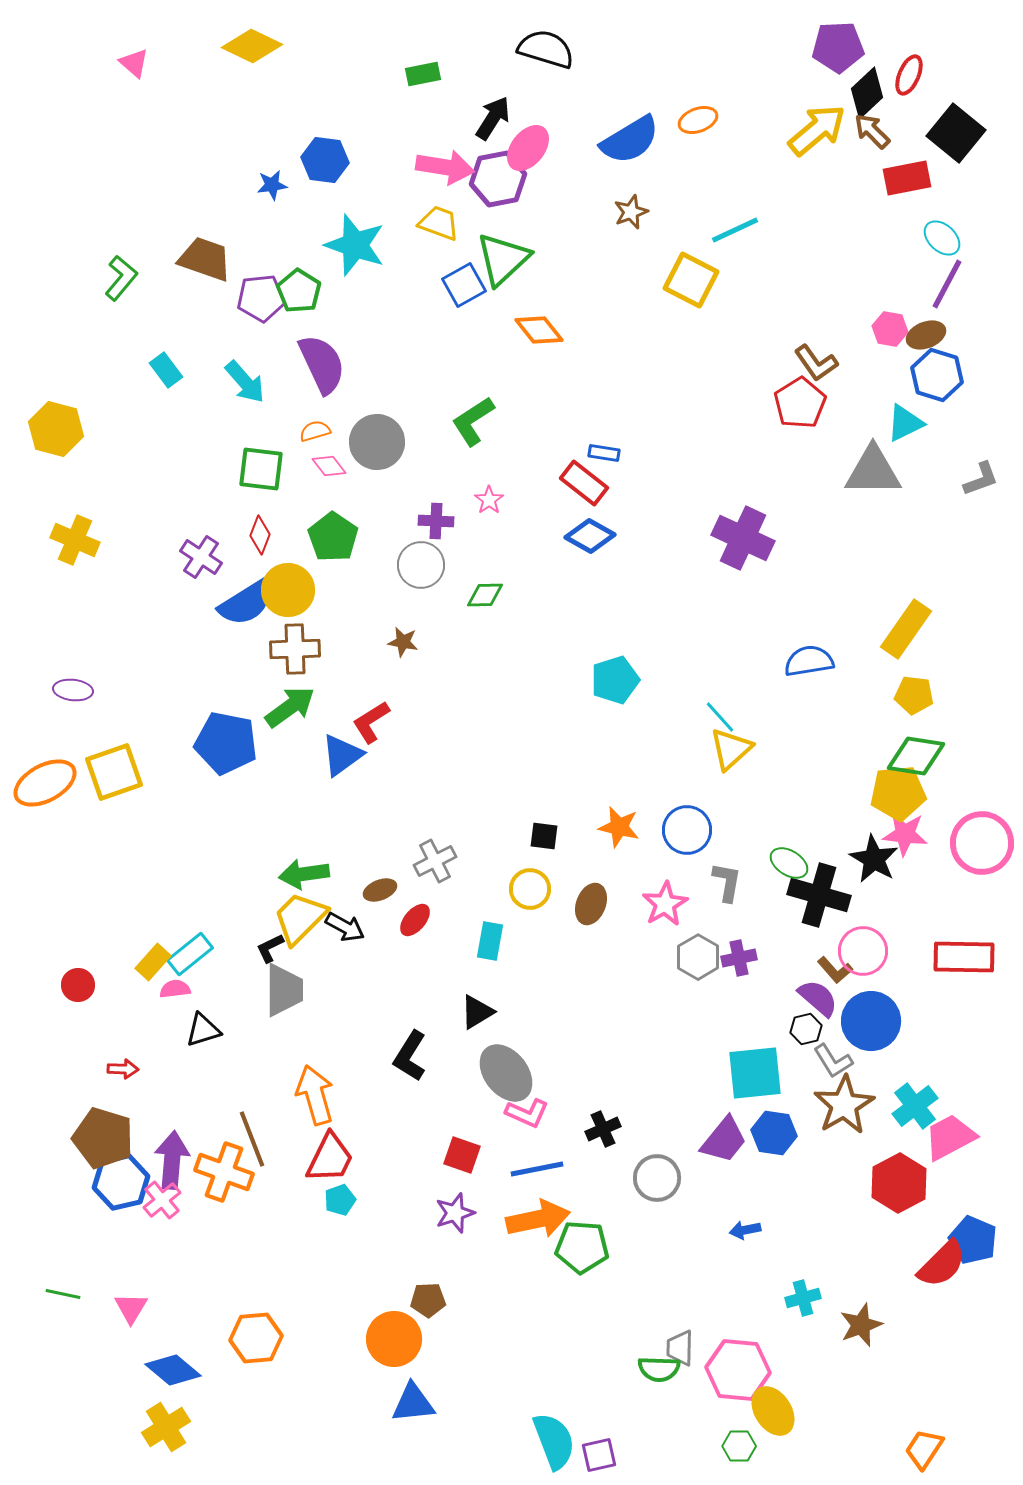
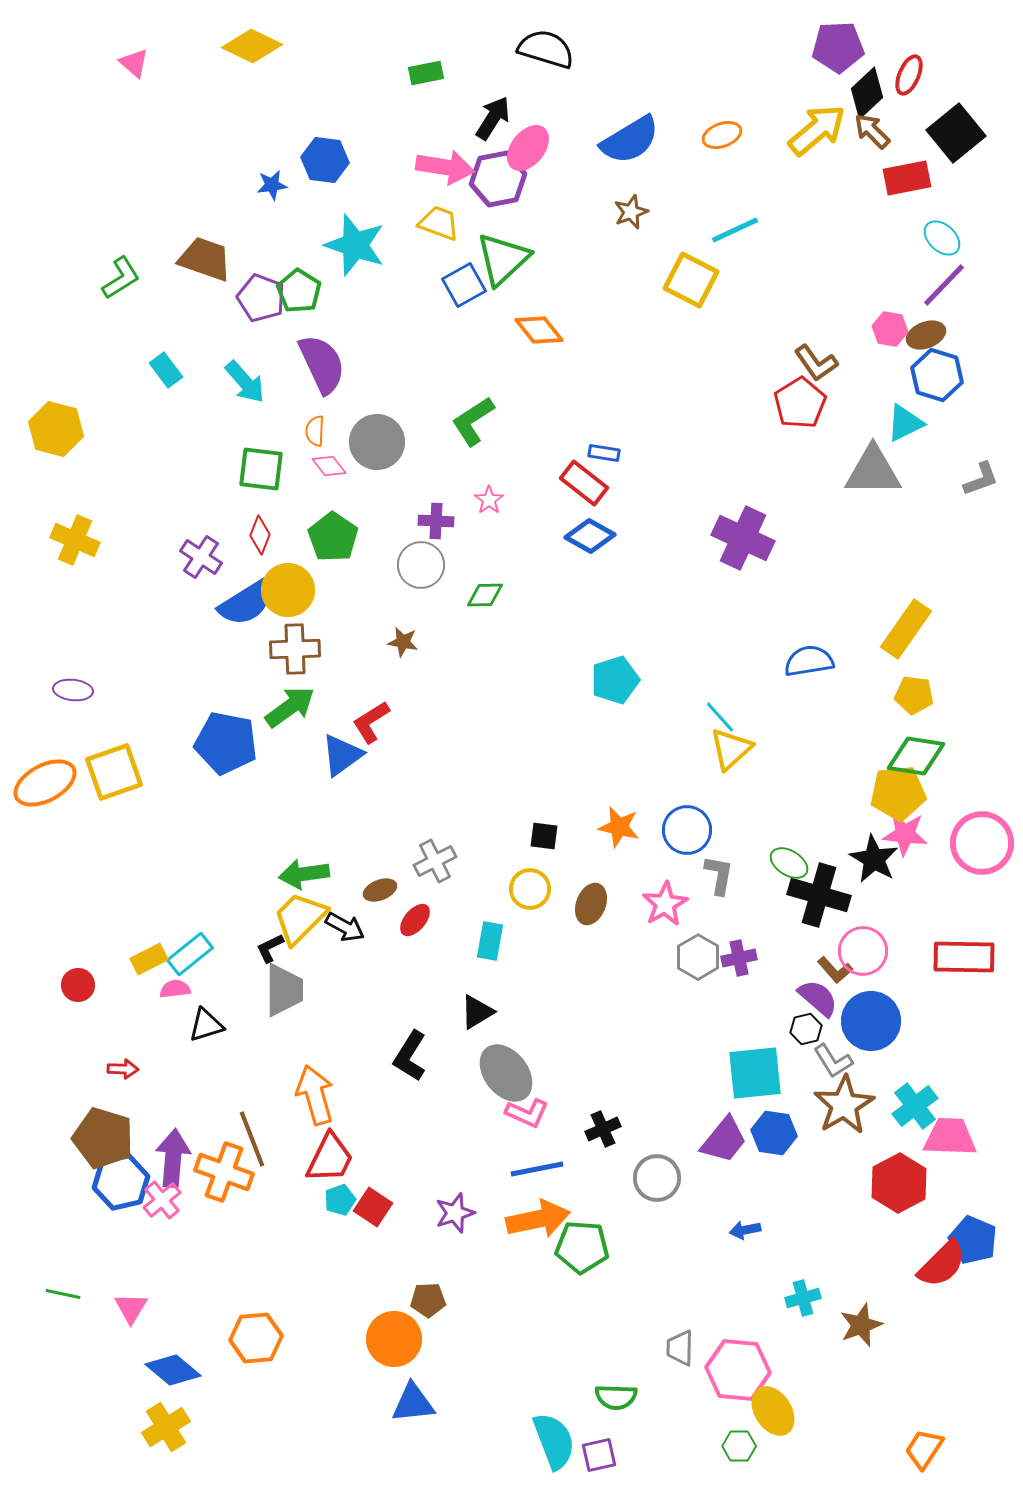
green rectangle at (423, 74): moved 3 px right, 1 px up
orange ellipse at (698, 120): moved 24 px right, 15 px down
black square at (956, 133): rotated 12 degrees clockwise
green L-shape at (121, 278): rotated 18 degrees clockwise
purple line at (947, 284): moved 3 px left, 1 px down; rotated 16 degrees clockwise
purple pentagon at (261, 298): rotated 27 degrees clockwise
orange semicircle at (315, 431): rotated 72 degrees counterclockwise
gray L-shape at (727, 882): moved 8 px left, 7 px up
yellow rectangle at (153, 962): moved 4 px left, 3 px up; rotated 21 degrees clockwise
black triangle at (203, 1030): moved 3 px right, 5 px up
pink trapezoid at (950, 1137): rotated 30 degrees clockwise
red square at (462, 1155): moved 89 px left, 52 px down; rotated 15 degrees clockwise
purple arrow at (172, 1160): moved 1 px right, 2 px up
green semicircle at (659, 1369): moved 43 px left, 28 px down
